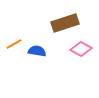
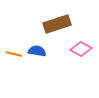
brown rectangle: moved 8 px left, 1 px down
orange line: moved 10 px down; rotated 42 degrees clockwise
